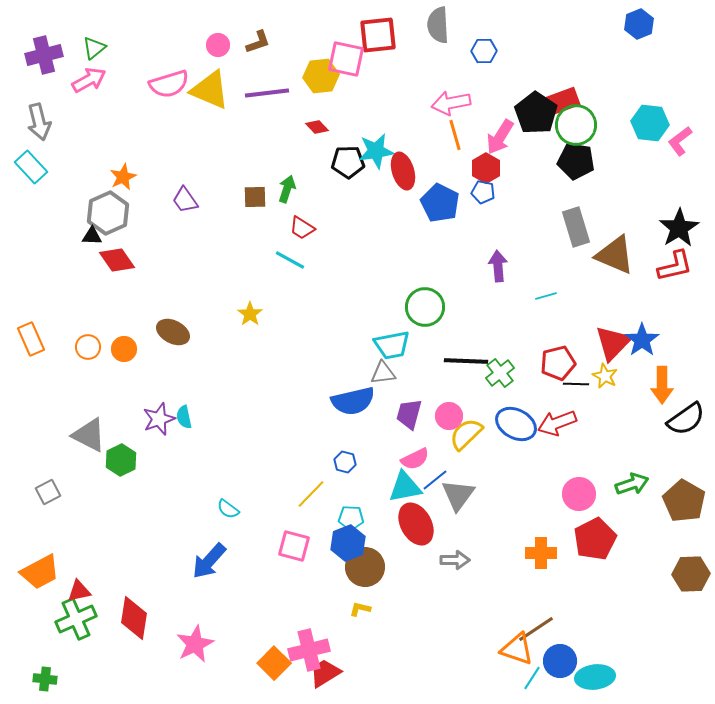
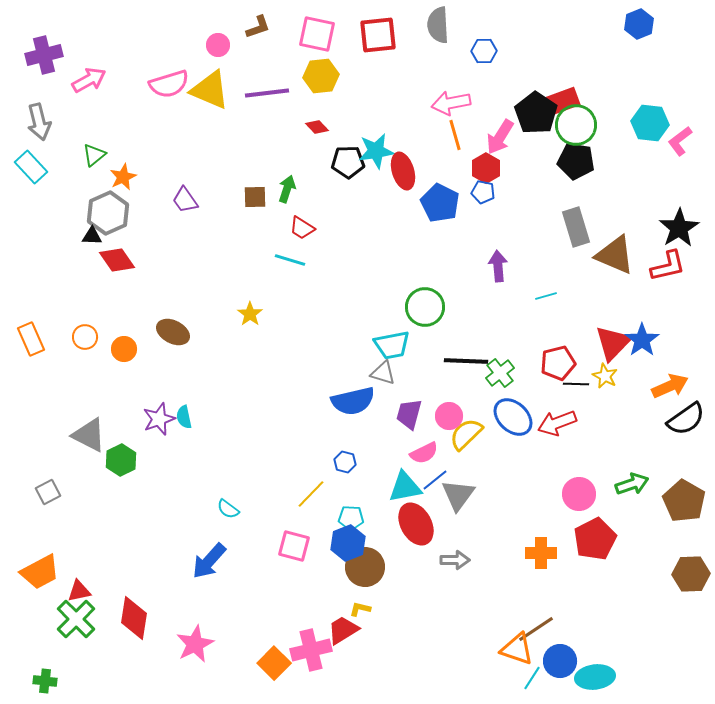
brown L-shape at (258, 42): moved 15 px up
green triangle at (94, 48): moved 107 px down
pink square at (346, 59): moved 29 px left, 25 px up
cyan line at (290, 260): rotated 12 degrees counterclockwise
red L-shape at (675, 266): moved 7 px left
orange circle at (88, 347): moved 3 px left, 10 px up
gray triangle at (383, 373): rotated 24 degrees clockwise
orange arrow at (662, 385): moved 8 px right, 1 px down; rotated 114 degrees counterclockwise
blue ellipse at (516, 424): moved 3 px left, 7 px up; rotated 15 degrees clockwise
pink semicircle at (415, 459): moved 9 px right, 6 px up
green cross at (76, 619): rotated 21 degrees counterclockwise
pink cross at (309, 650): moved 2 px right
red trapezoid at (325, 673): moved 18 px right, 43 px up
green cross at (45, 679): moved 2 px down
